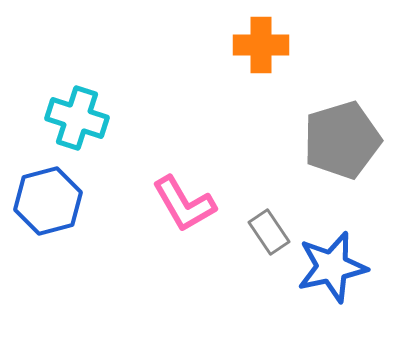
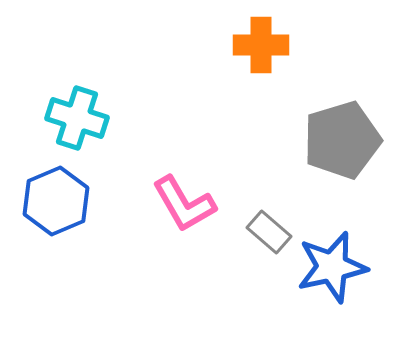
blue hexagon: moved 8 px right; rotated 8 degrees counterclockwise
gray rectangle: rotated 15 degrees counterclockwise
